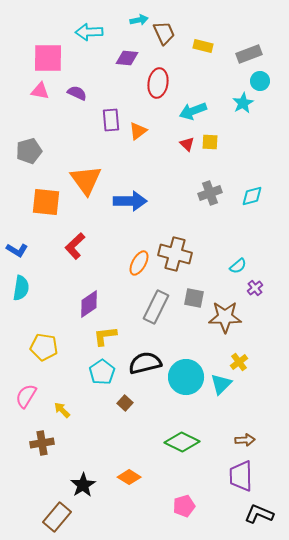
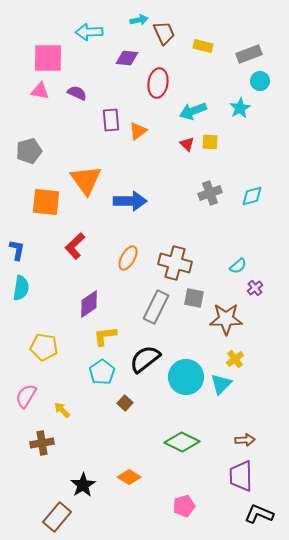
cyan star at (243, 103): moved 3 px left, 5 px down
blue L-shape at (17, 250): rotated 110 degrees counterclockwise
brown cross at (175, 254): moved 9 px down
orange ellipse at (139, 263): moved 11 px left, 5 px up
brown star at (225, 317): moved 1 px right, 2 px down
yellow cross at (239, 362): moved 4 px left, 3 px up
black semicircle at (145, 363): moved 4 px up; rotated 24 degrees counterclockwise
